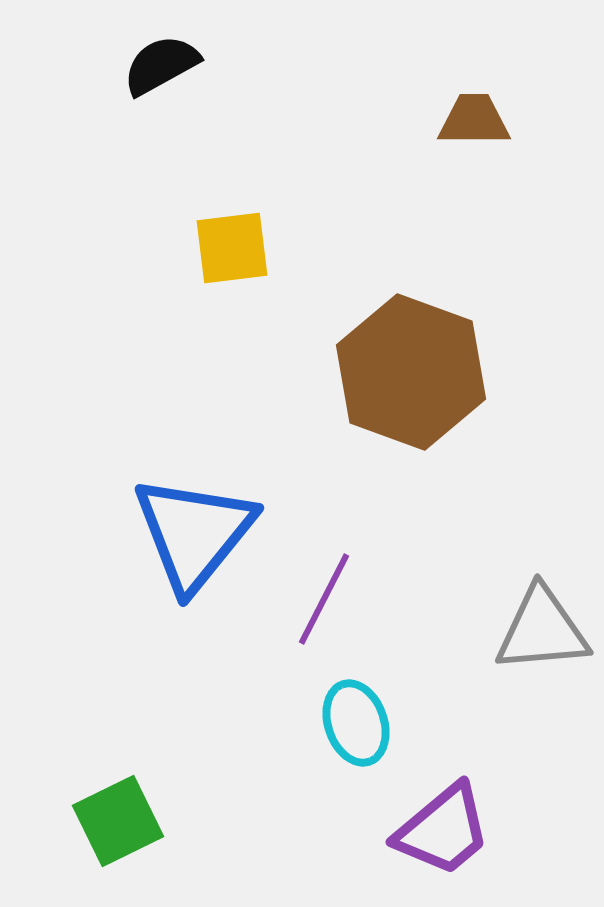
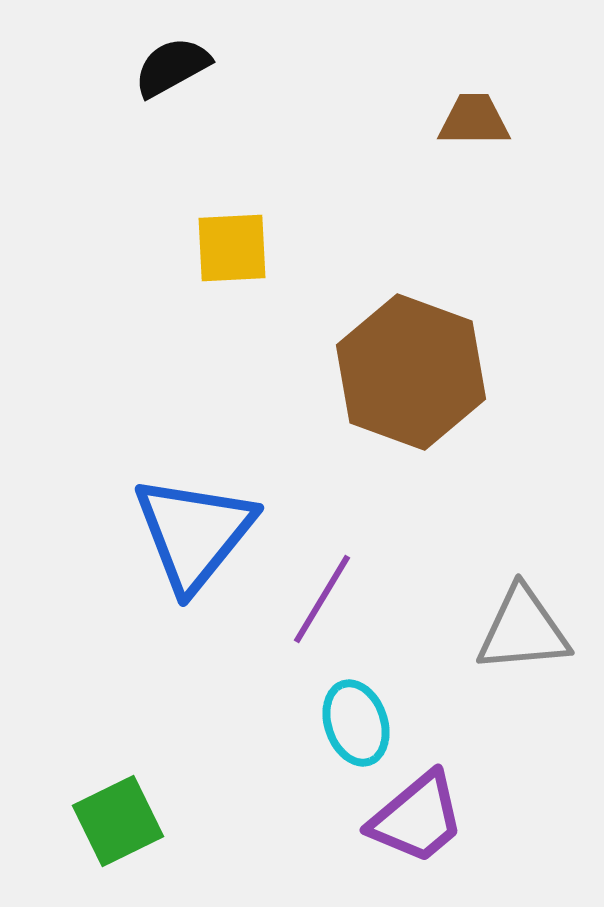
black semicircle: moved 11 px right, 2 px down
yellow square: rotated 4 degrees clockwise
purple line: moved 2 px left; rotated 4 degrees clockwise
gray triangle: moved 19 px left
purple trapezoid: moved 26 px left, 12 px up
